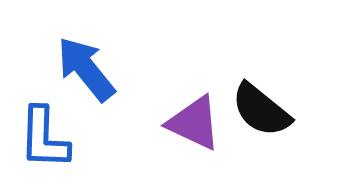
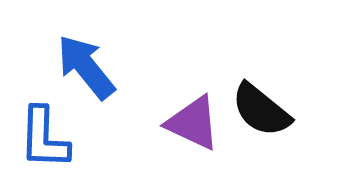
blue arrow: moved 2 px up
purple triangle: moved 1 px left
